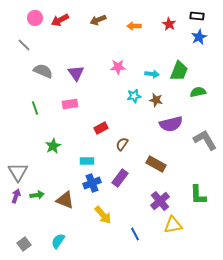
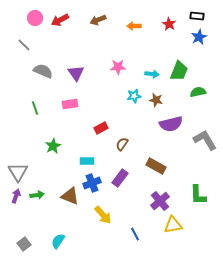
brown rectangle: moved 2 px down
brown triangle: moved 5 px right, 4 px up
